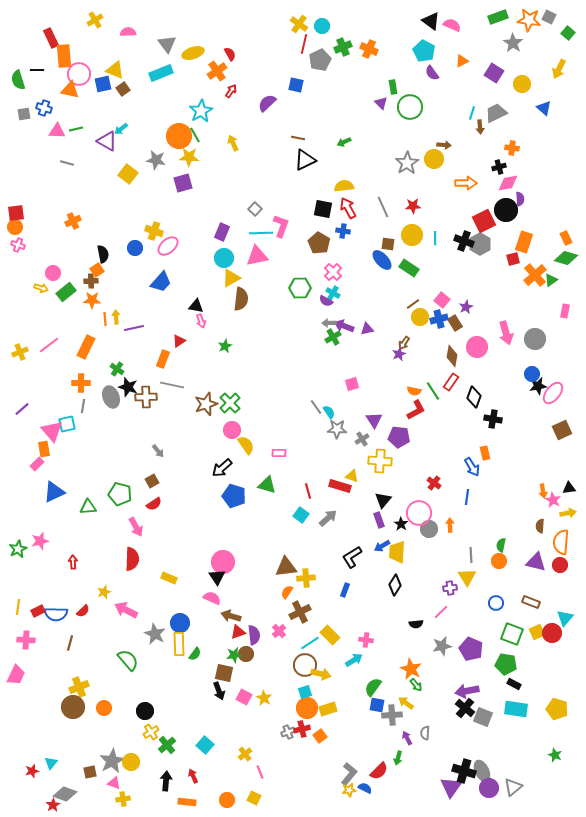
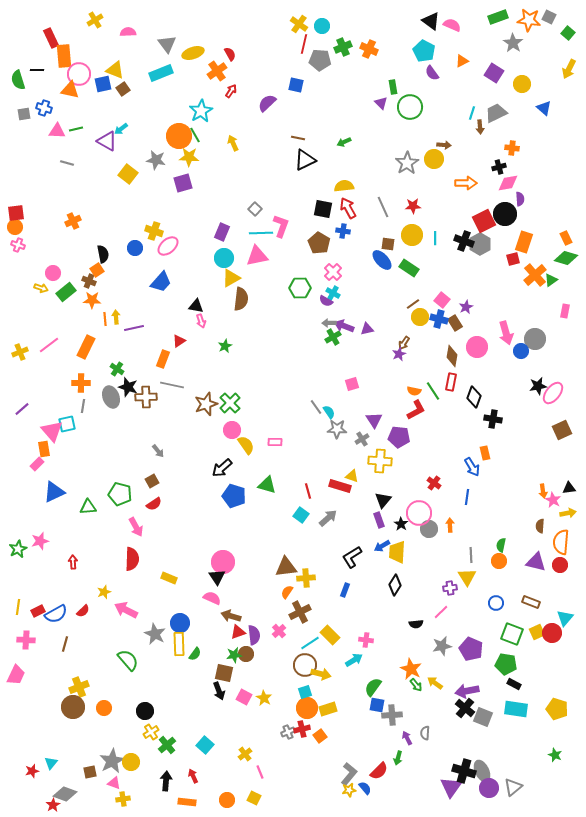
gray pentagon at (320, 60): rotated 30 degrees clockwise
yellow arrow at (559, 69): moved 10 px right
black circle at (506, 210): moved 1 px left, 4 px down
brown cross at (91, 281): moved 2 px left; rotated 24 degrees clockwise
blue cross at (439, 319): rotated 30 degrees clockwise
blue circle at (532, 374): moved 11 px left, 23 px up
red rectangle at (451, 382): rotated 24 degrees counterclockwise
pink rectangle at (279, 453): moved 4 px left, 11 px up
blue semicircle at (56, 614): rotated 30 degrees counterclockwise
brown line at (70, 643): moved 5 px left, 1 px down
yellow arrow at (406, 703): moved 29 px right, 20 px up
blue semicircle at (365, 788): rotated 24 degrees clockwise
